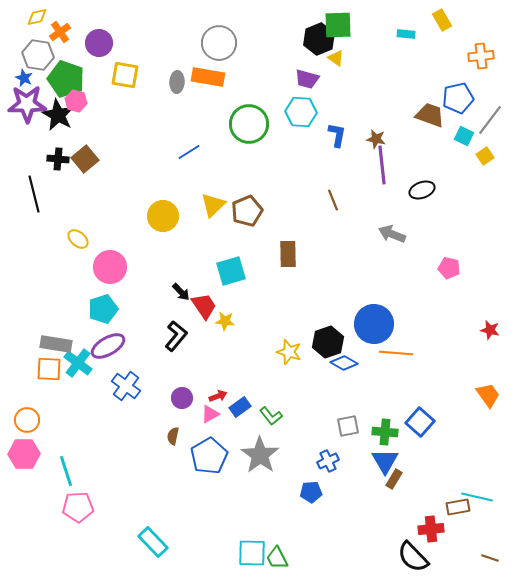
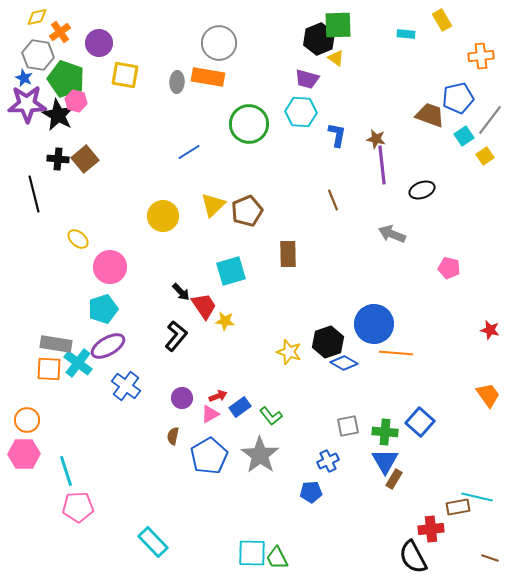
cyan square at (464, 136): rotated 30 degrees clockwise
black semicircle at (413, 557): rotated 16 degrees clockwise
